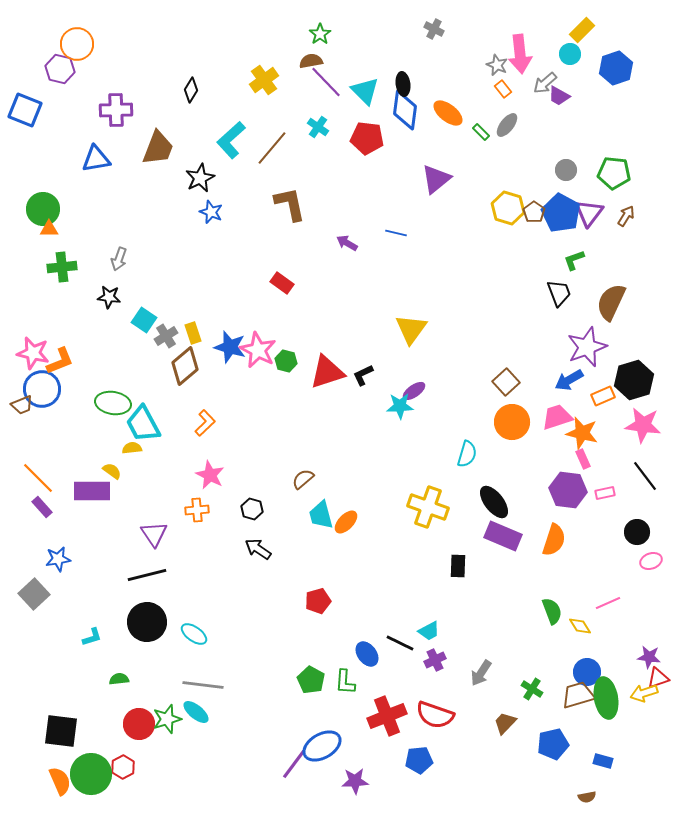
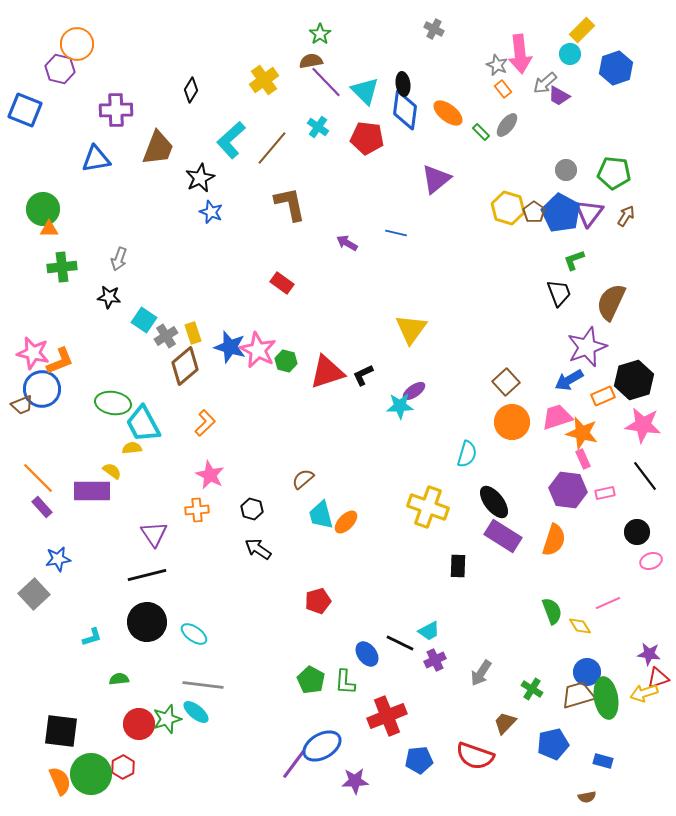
purple rectangle at (503, 536): rotated 9 degrees clockwise
purple star at (649, 657): moved 3 px up
red semicircle at (435, 715): moved 40 px right, 41 px down
